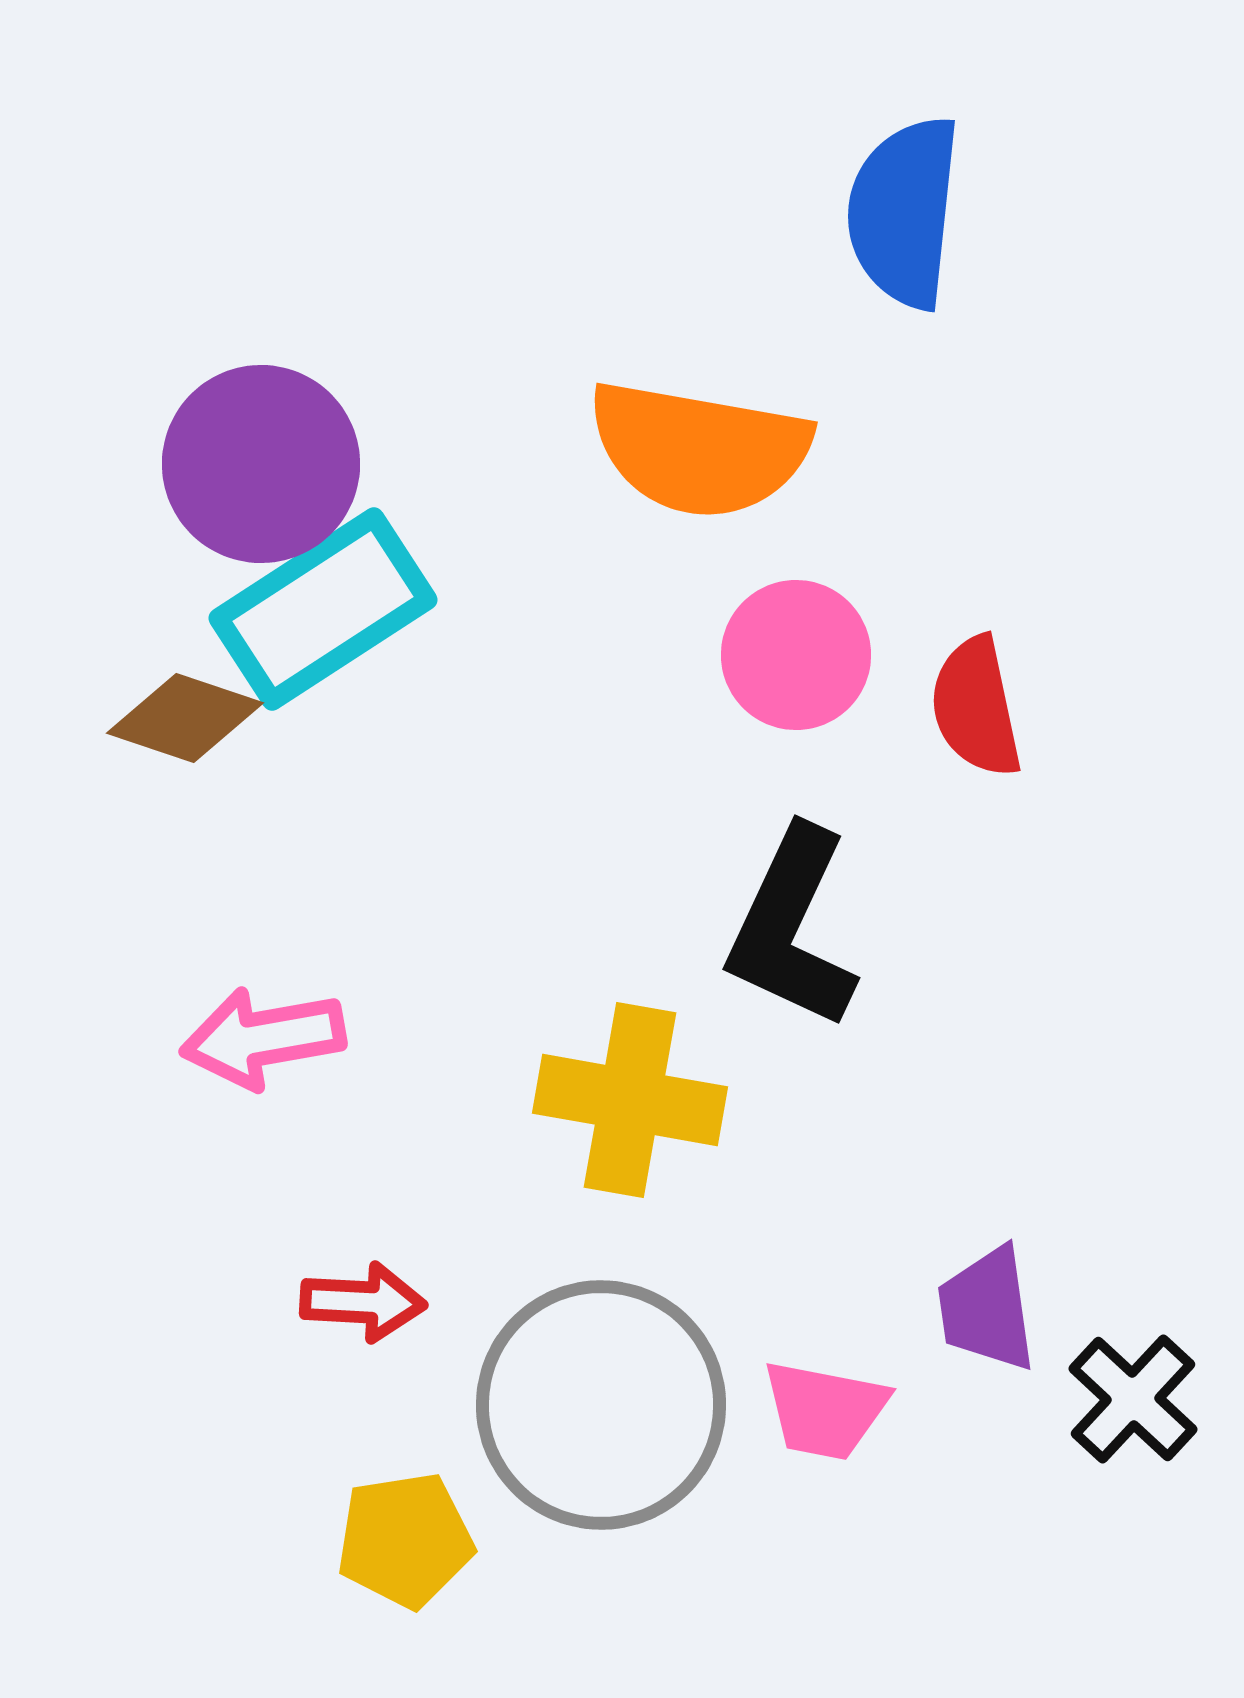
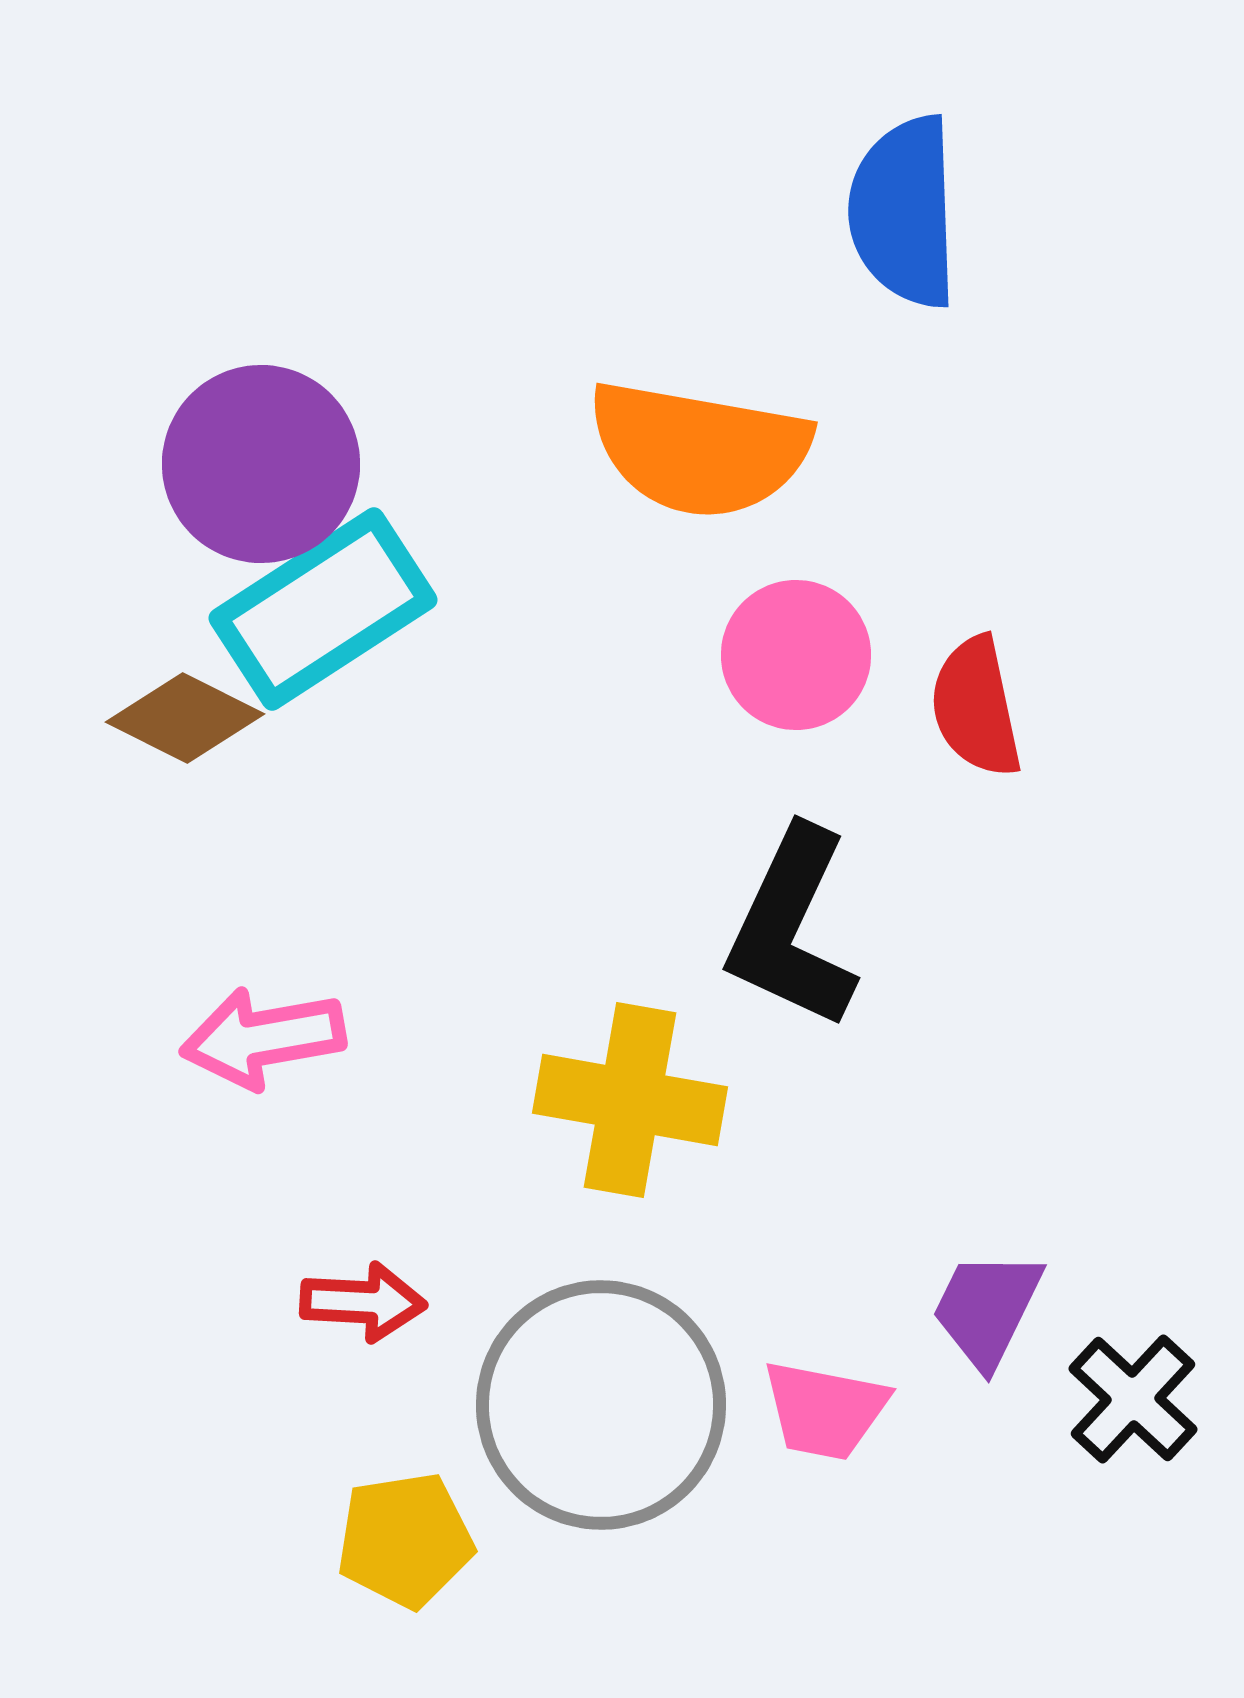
blue semicircle: rotated 8 degrees counterclockwise
brown diamond: rotated 8 degrees clockwise
purple trapezoid: rotated 34 degrees clockwise
